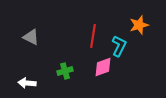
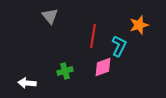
gray triangle: moved 19 px right, 21 px up; rotated 24 degrees clockwise
